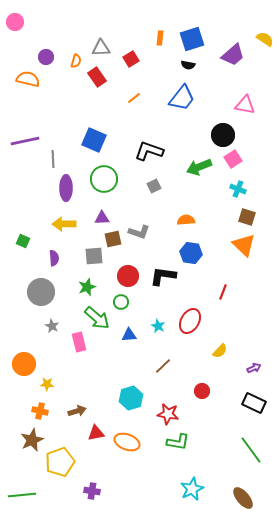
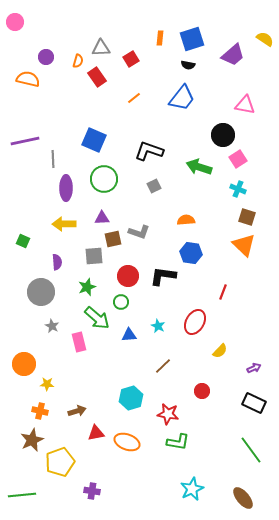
orange semicircle at (76, 61): moved 2 px right
pink square at (233, 159): moved 5 px right
green arrow at (199, 167): rotated 40 degrees clockwise
purple semicircle at (54, 258): moved 3 px right, 4 px down
red ellipse at (190, 321): moved 5 px right, 1 px down
